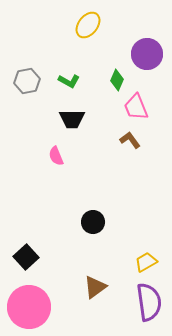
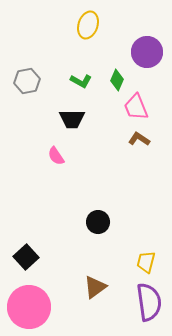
yellow ellipse: rotated 20 degrees counterclockwise
purple circle: moved 2 px up
green L-shape: moved 12 px right
brown L-shape: moved 9 px right, 1 px up; rotated 20 degrees counterclockwise
pink semicircle: rotated 12 degrees counterclockwise
black circle: moved 5 px right
yellow trapezoid: rotated 45 degrees counterclockwise
